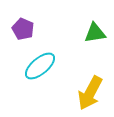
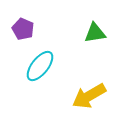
cyan ellipse: rotated 12 degrees counterclockwise
yellow arrow: moved 1 px left, 3 px down; rotated 32 degrees clockwise
